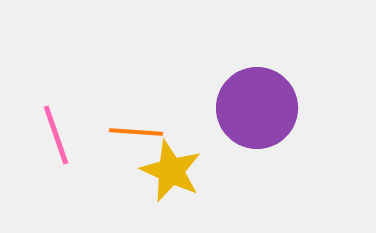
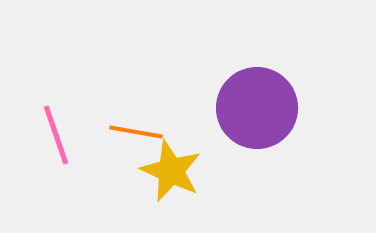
orange line: rotated 6 degrees clockwise
